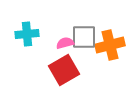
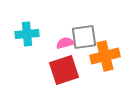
gray square: rotated 8 degrees counterclockwise
orange cross: moved 5 px left, 11 px down
red square: rotated 12 degrees clockwise
